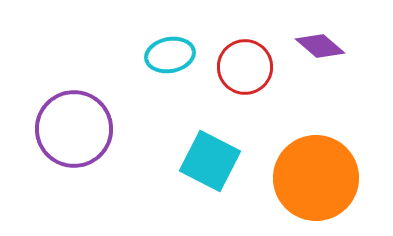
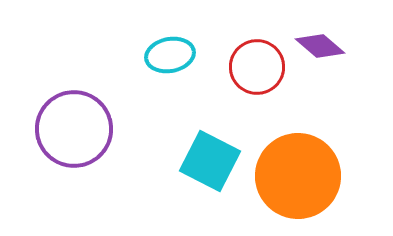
red circle: moved 12 px right
orange circle: moved 18 px left, 2 px up
